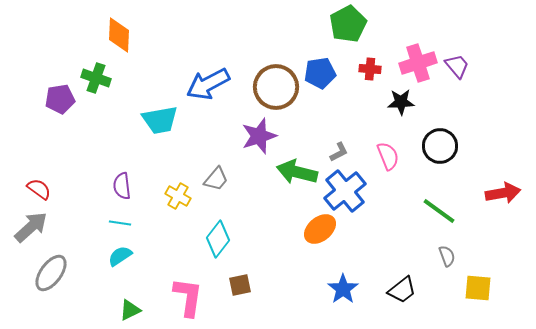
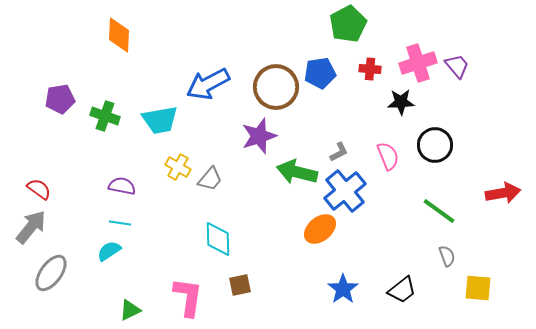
green cross: moved 9 px right, 38 px down
black circle: moved 5 px left, 1 px up
gray trapezoid: moved 6 px left
purple semicircle: rotated 108 degrees clockwise
yellow cross: moved 29 px up
gray arrow: rotated 9 degrees counterclockwise
cyan diamond: rotated 39 degrees counterclockwise
cyan semicircle: moved 11 px left, 5 px up
